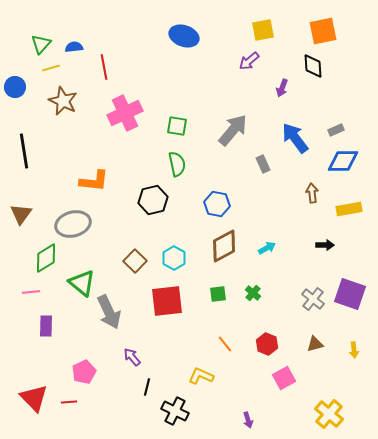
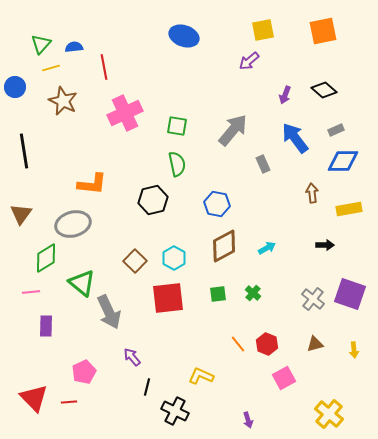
black diamond at (313, 66): moved 11 px right, 24 px down; rotated 45 degrees counterclockwise
purple arrow at (282, 88): moved 3 px right, 7 px down
orange L-shape at (94, 181): moved 2 px left, 3 px down
red square at (167, 301): moved 1 px right, 3 px up
orange line at (225, 344): moved 13 px right
